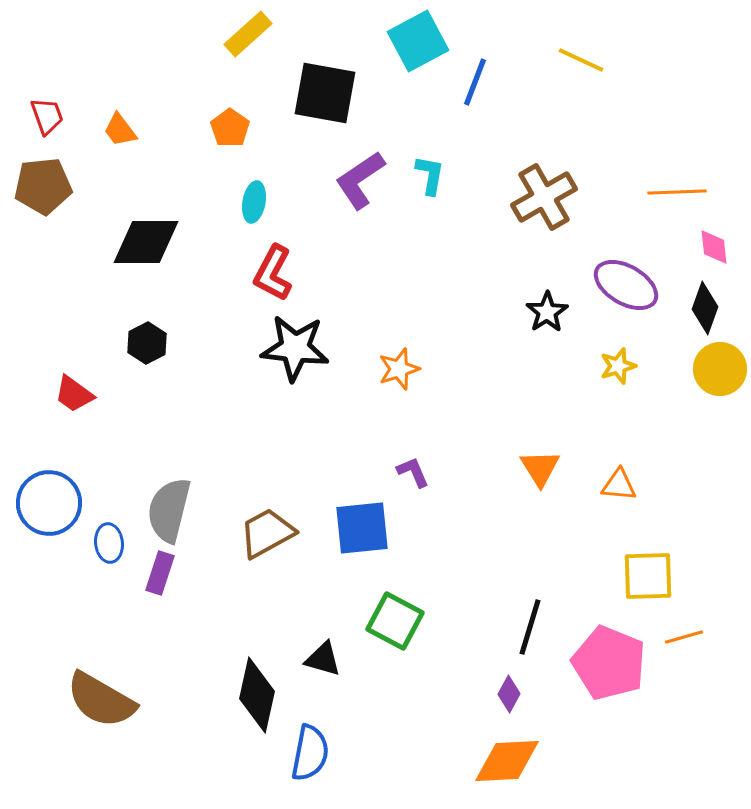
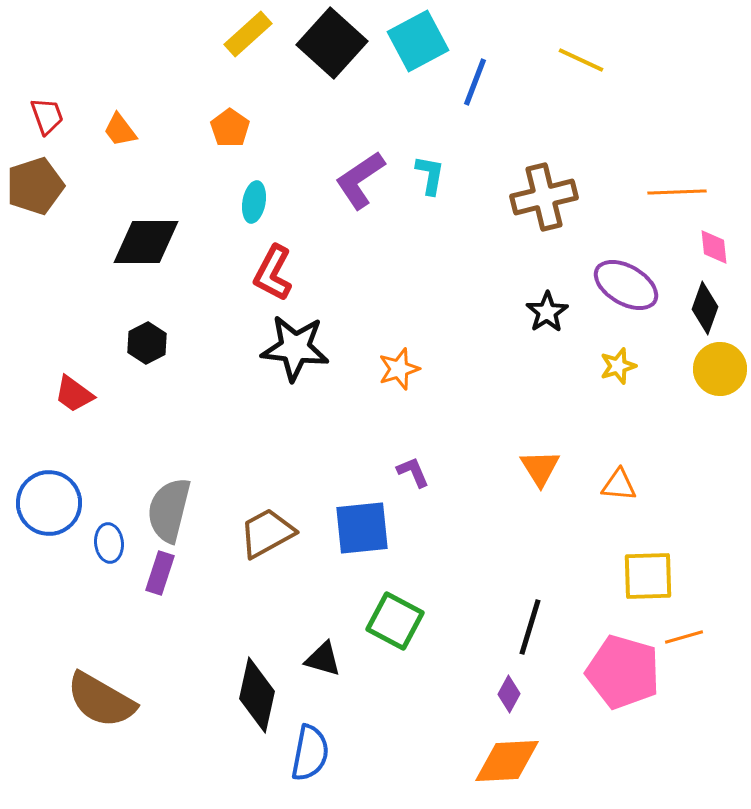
black square at (325, 93): moved 7 px right, 50 px up; rotated 32 degrees clockwise
brown pentagon at (43, 186): moved 8 px left; rotated 12 degrees counterclockwise
brown cross at (544, 197): rotated 16 degrees clockwise
pink pentagon at (609, 663): moved 14 px right, 9 px down; rotated 6 degrees counterclockwise
